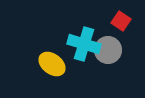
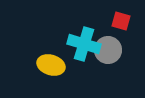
red square: rotated 18 degrees counterclockwise
yellow ellipse: moved 1 px left, 1 px down; rotated 20 degrees counterclockwise
